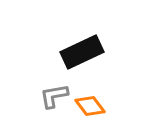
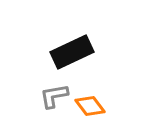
black rectangle: moved 10 px left
